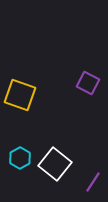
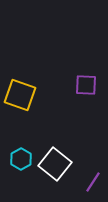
purple square: moved 2 px left, 2 px down; rotated 25 degrees counterclockwise
cyan hexagon: moved 1 px right, 1 px down
